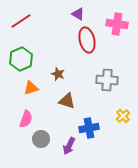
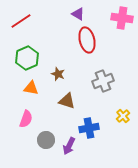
pink cross: moved 5 px right, 6 px up
green hexagon: moved 6 px right, 1 px up
gray cross: moved 4 px left, 1 px down; rotated 25 degrees counterclockwise
orange triangle: rotated 28 degrees clockwise
gray circle: moved 5 px right, 1 px down
